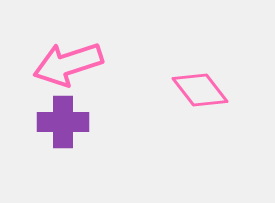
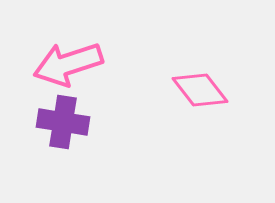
purple cross: rotated 9 degrees clockwise
